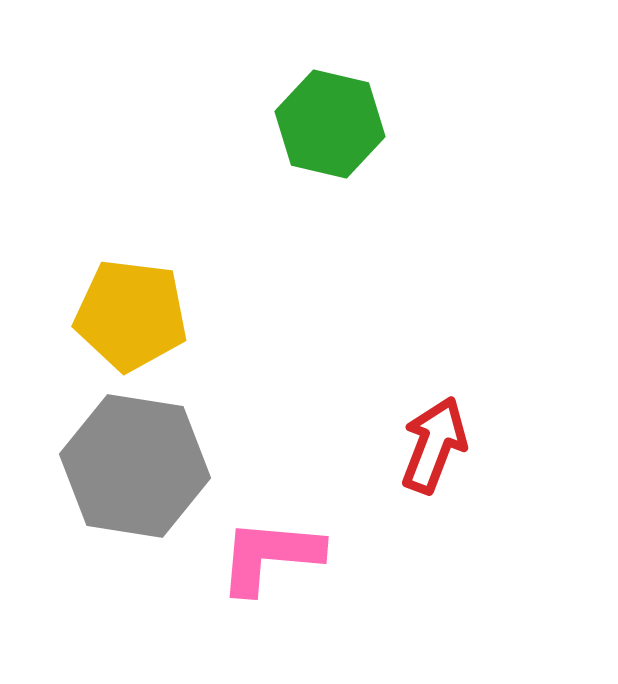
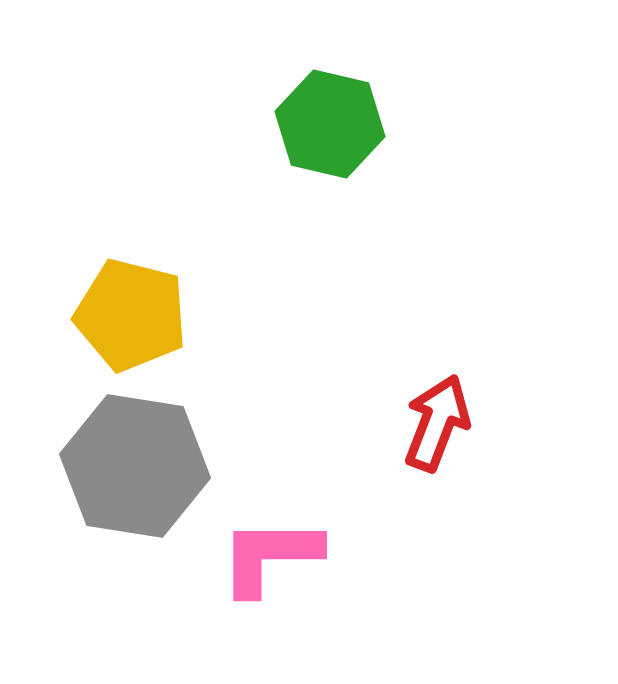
yellow pentagon: rotated 7 degrees clockwise
red arrow: moved 3 px right, 22 px up
pink L-shape: rotated 5 degrees counterclockwise
